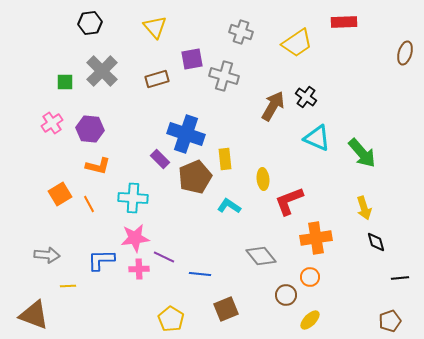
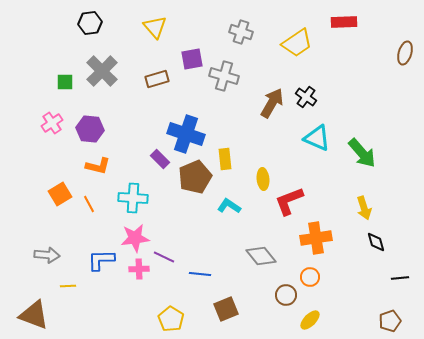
brown arrow at (273, 106): moved 1 px left, 3 px up
